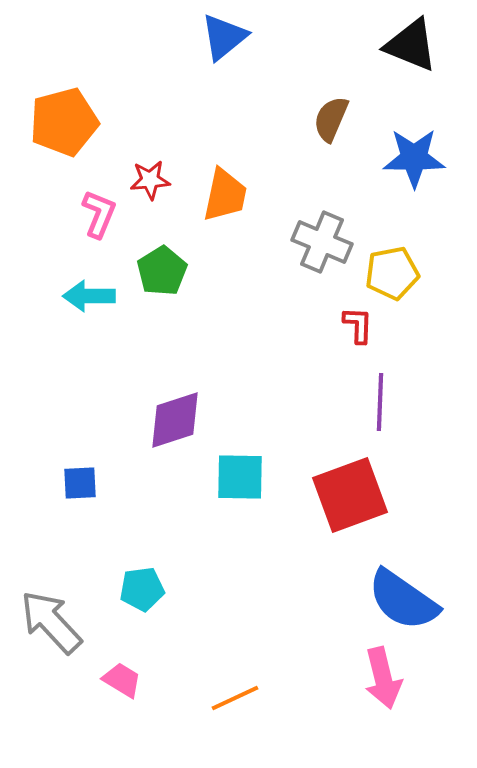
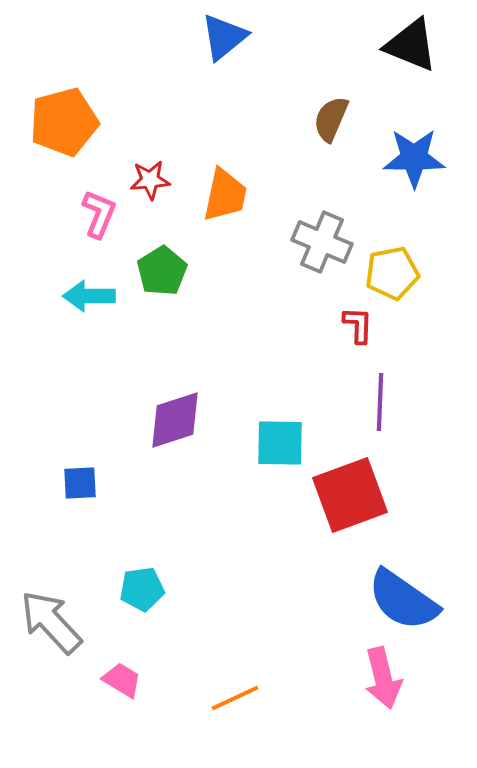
cyan square: moved 40 px right, 34 px up
